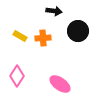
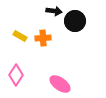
black circle: moved 3 px left, 10 px up
pink diamond: moved 1 px left, 1 px up
